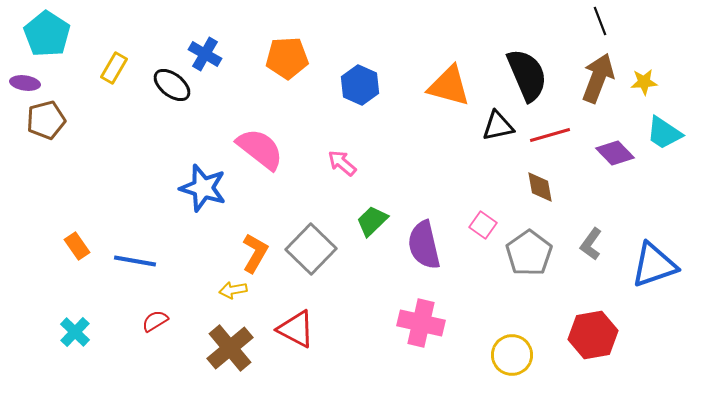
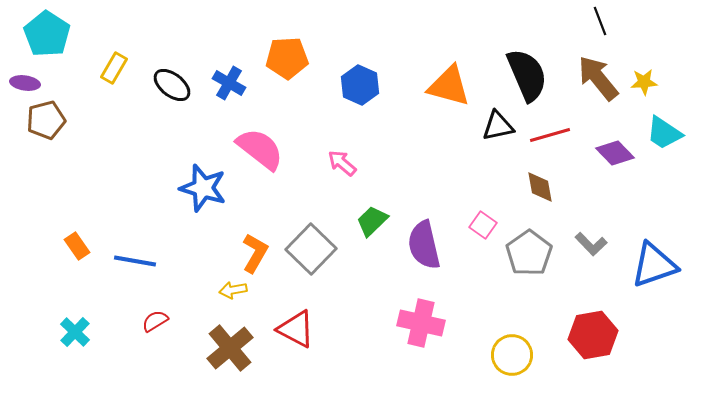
blue cross: moved 24 px right, 29 px down
brown arrow: rotated 60 degrees counterclockwise
gray L-shape: rotated 80 degrees counterclockwise
